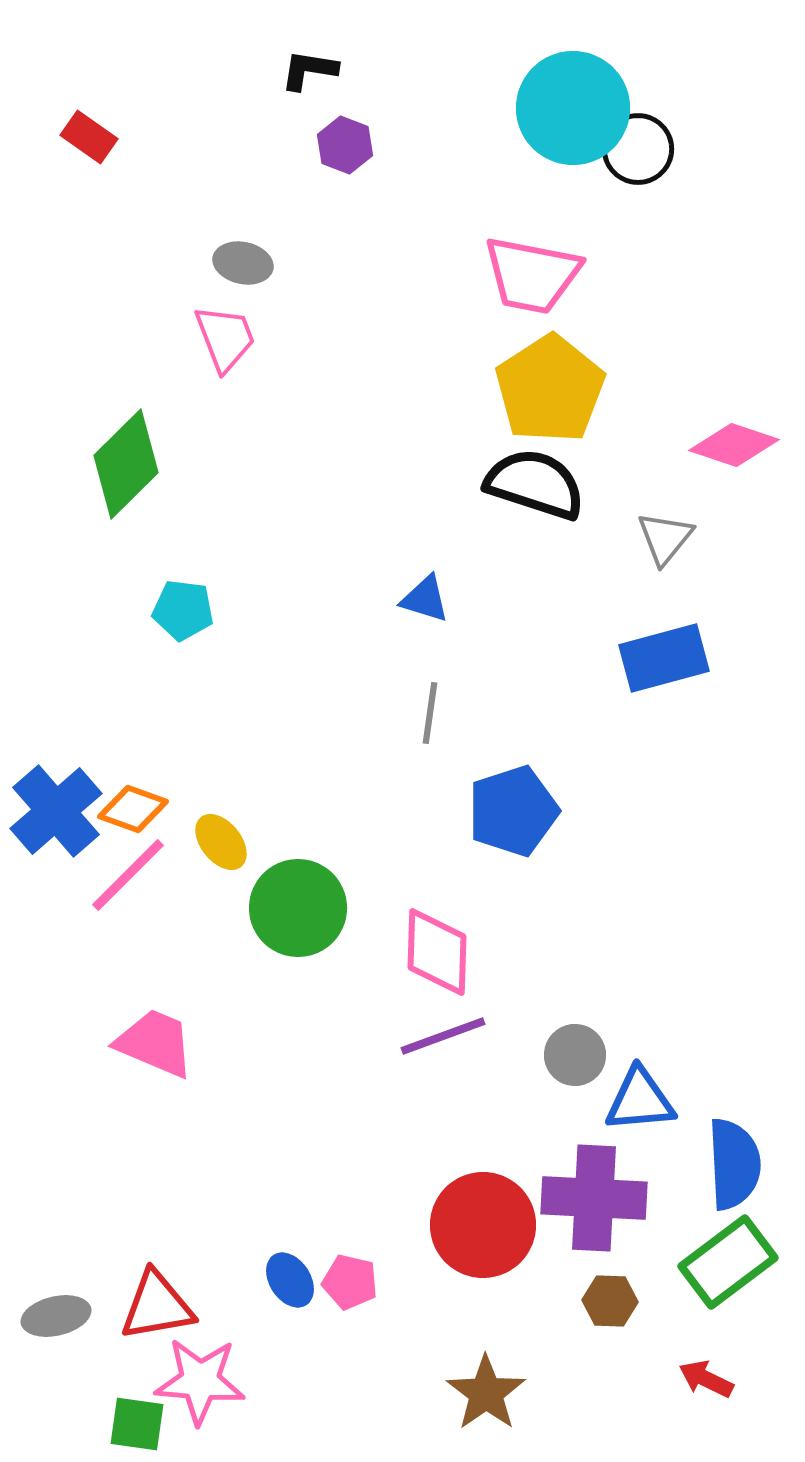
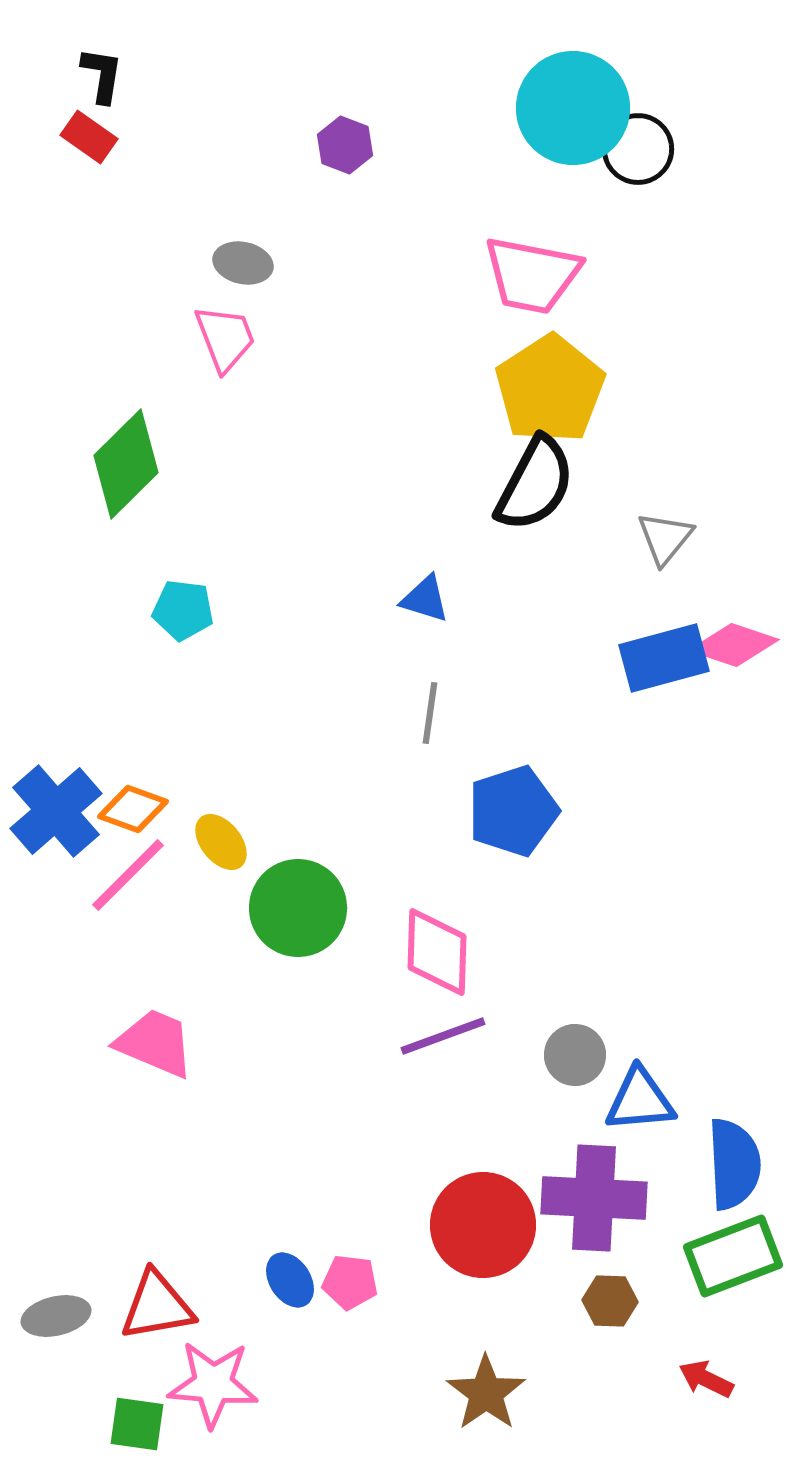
black L-shape at (309, 70): moved 207 px left, 5 px down; rotated 90 degrees clockwise
pink diamond at (734, 445): moved 200 px down
black semicircle at (535, 484): rotated 100 degrees clockwise
green rectangle at (728, 1262): moved 5 px right, 6 px up; rotated 16 degrees clockwise
pink pentagon at (350, 1282): rotated 6 degrees counterclockwise
pink star at (200, 1381): moved 13 px right, 3 px down
